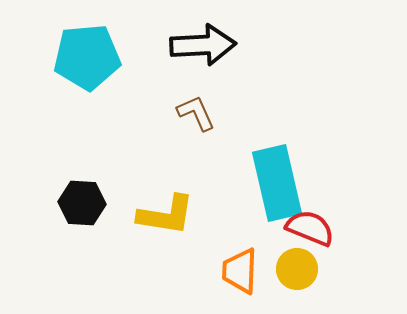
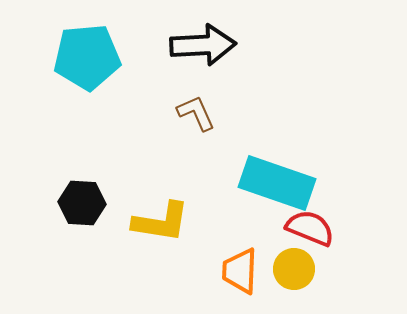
cyan rectangle: rotated 58 degrees counterclockwise
yellow L-shape: moved 5 px left, 7 px down
yellow circle: moved 3 px left
